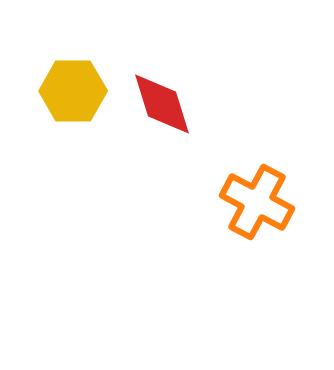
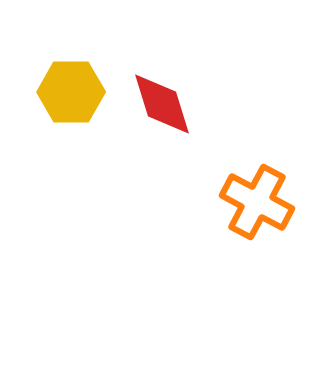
yellow hexagon: moved 2 px left, 1 px down
